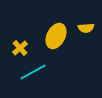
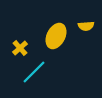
yellow semicircle: moved 2 px up
cyan line: moved 1 px right; rotated 16 degrees counterclockwise
